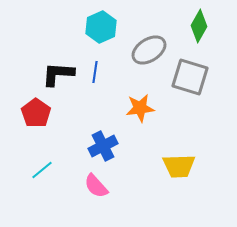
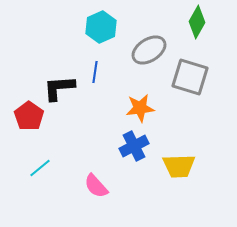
green diamond: moved 2 px left, 4 px up
black L-shape: moved 1 px right, 14 px down; rotated 8 degrees counterclockwise
red pentagon: moved 7 px left, 3 px down
blue cross: moved 31 px right
cyan line: moved 2 px left, 2 px up
